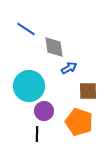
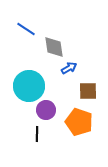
purple circle: moved 2 px right, 1 px up
